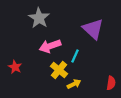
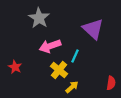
yellow arrow: moved 2 px left, 3 px down; rotated 16 degrees counterclockwise
